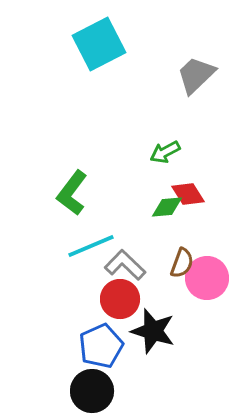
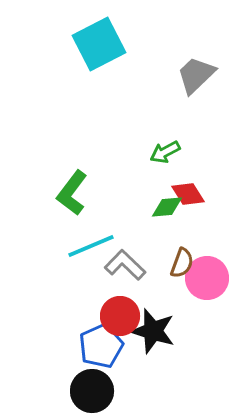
red circle: moved 17 px down
